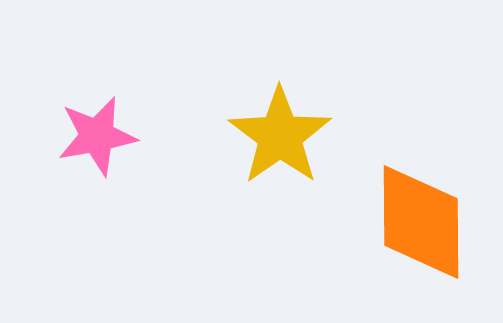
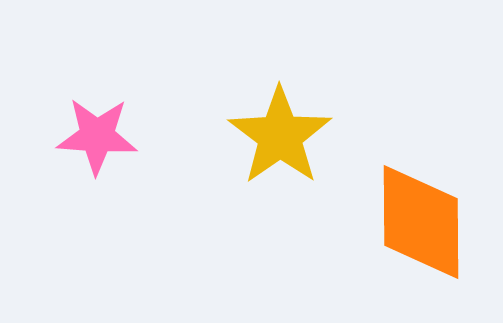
pink star: rotated 14 degrees clockwise
